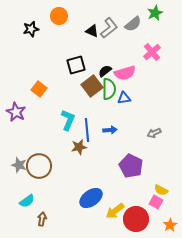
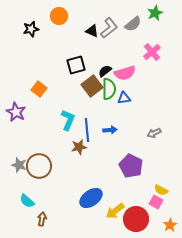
cyan semicircle: rotated 77 degrees clockwise
